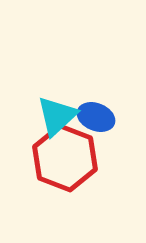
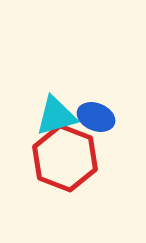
cyan triangle: moved 1 px left; rotated 27 degrees clockwise
